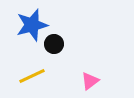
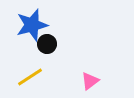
black circle: moved 7 px left
yellow line: moved 2 px left, 1 px down; rotated 8 degrees counterclockwise
